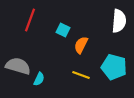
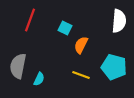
cyan square: moved 2 px right, 2 px up
gray semicircle: rotated 95 degrees counterclockwise
